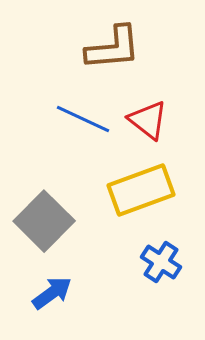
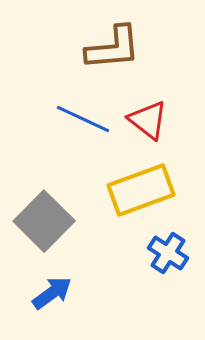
blue cross: moved 7 px right, 9 px up
